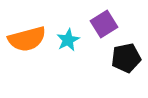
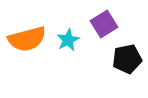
black pentagon: moved 1 px right, 1 px down
